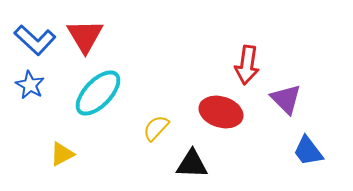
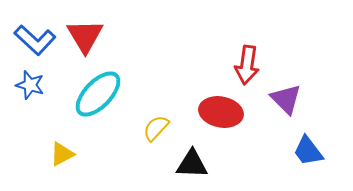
blue star: rotated 12 degrees counterclockwise
cyan ellipse: moved 1 px down
red ellipse: rotated 6 degrees counterclockwise
